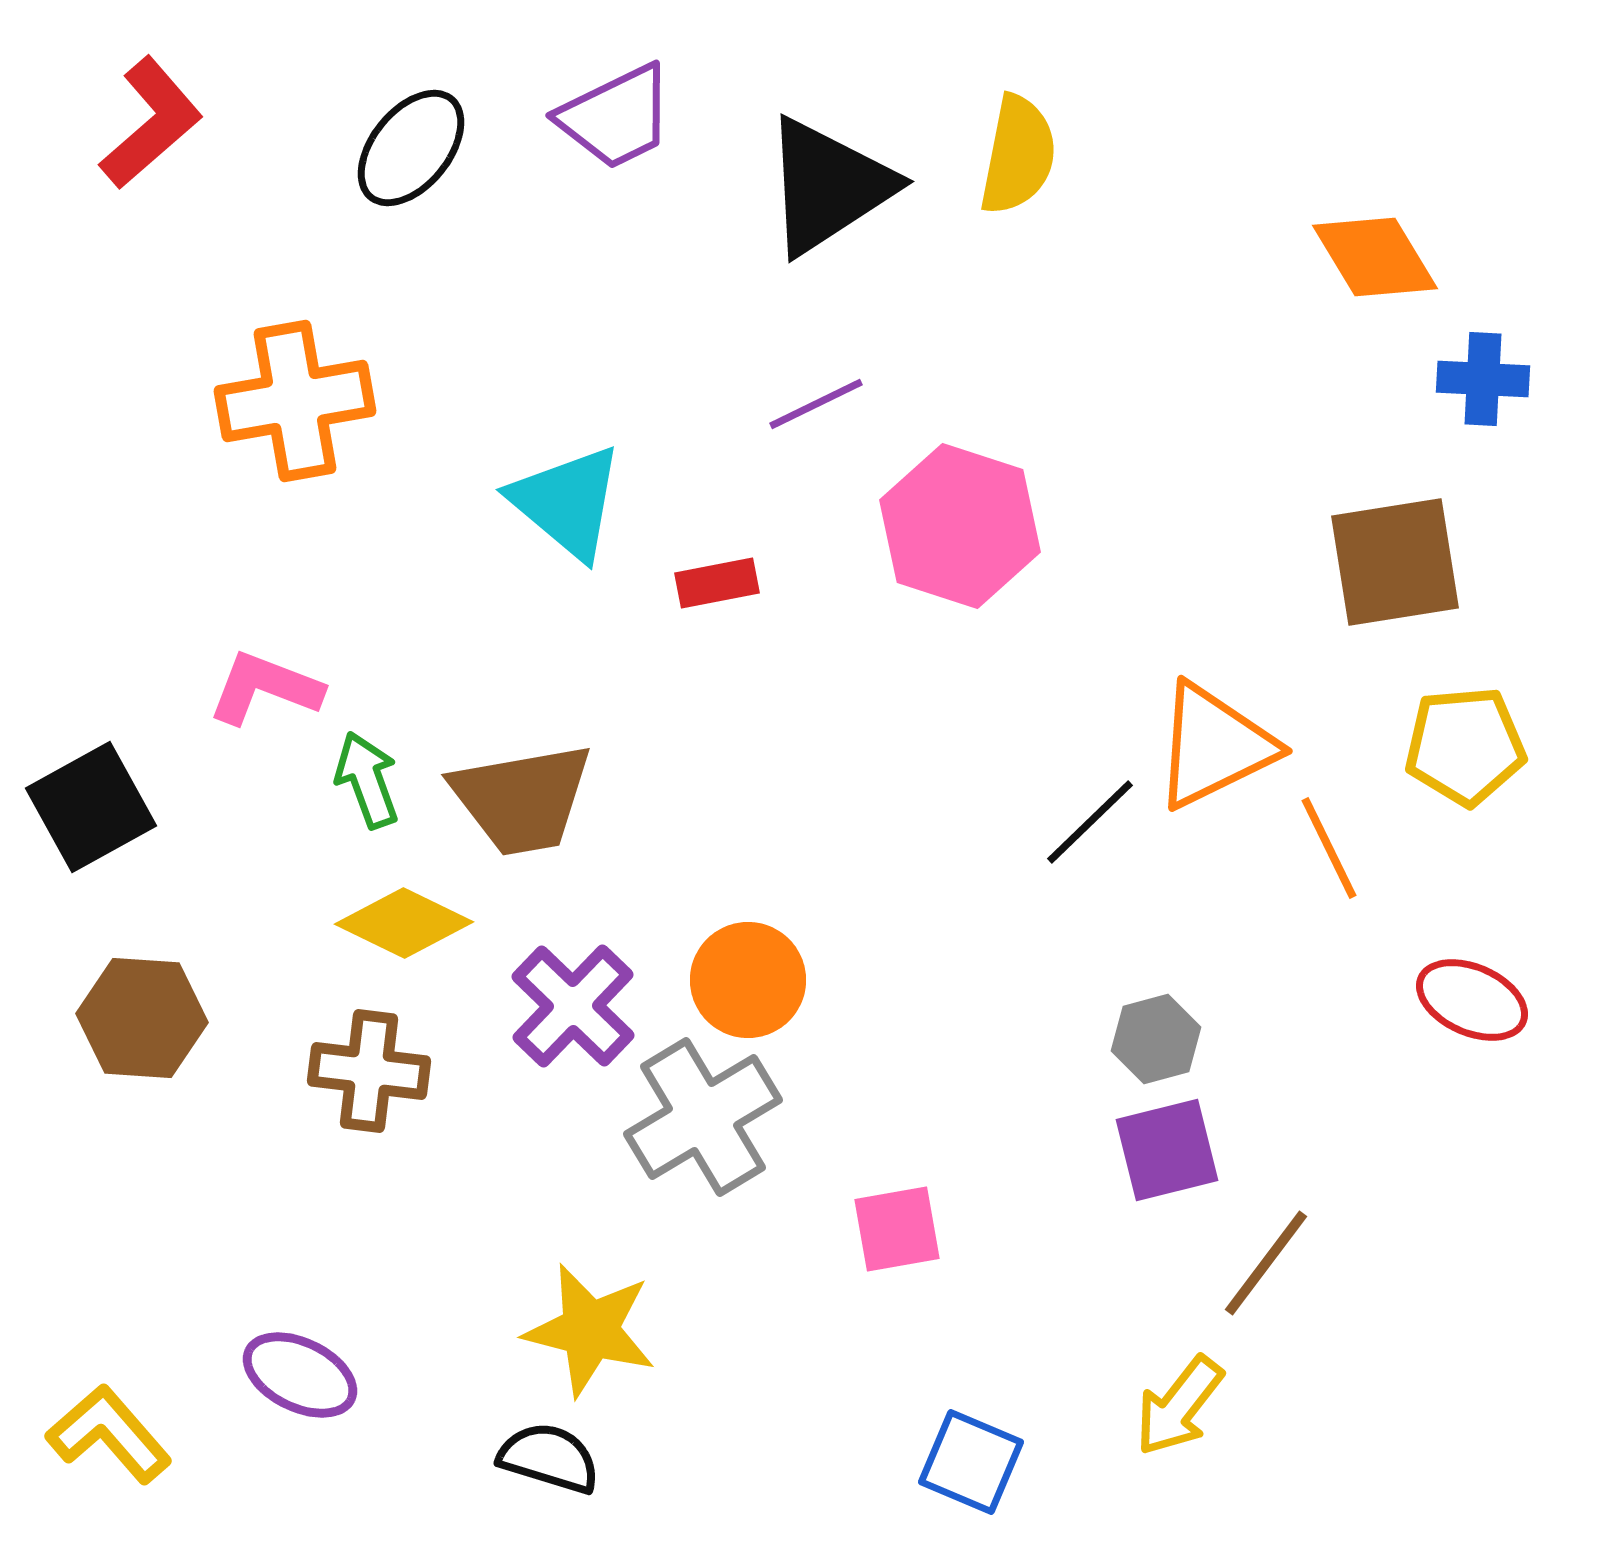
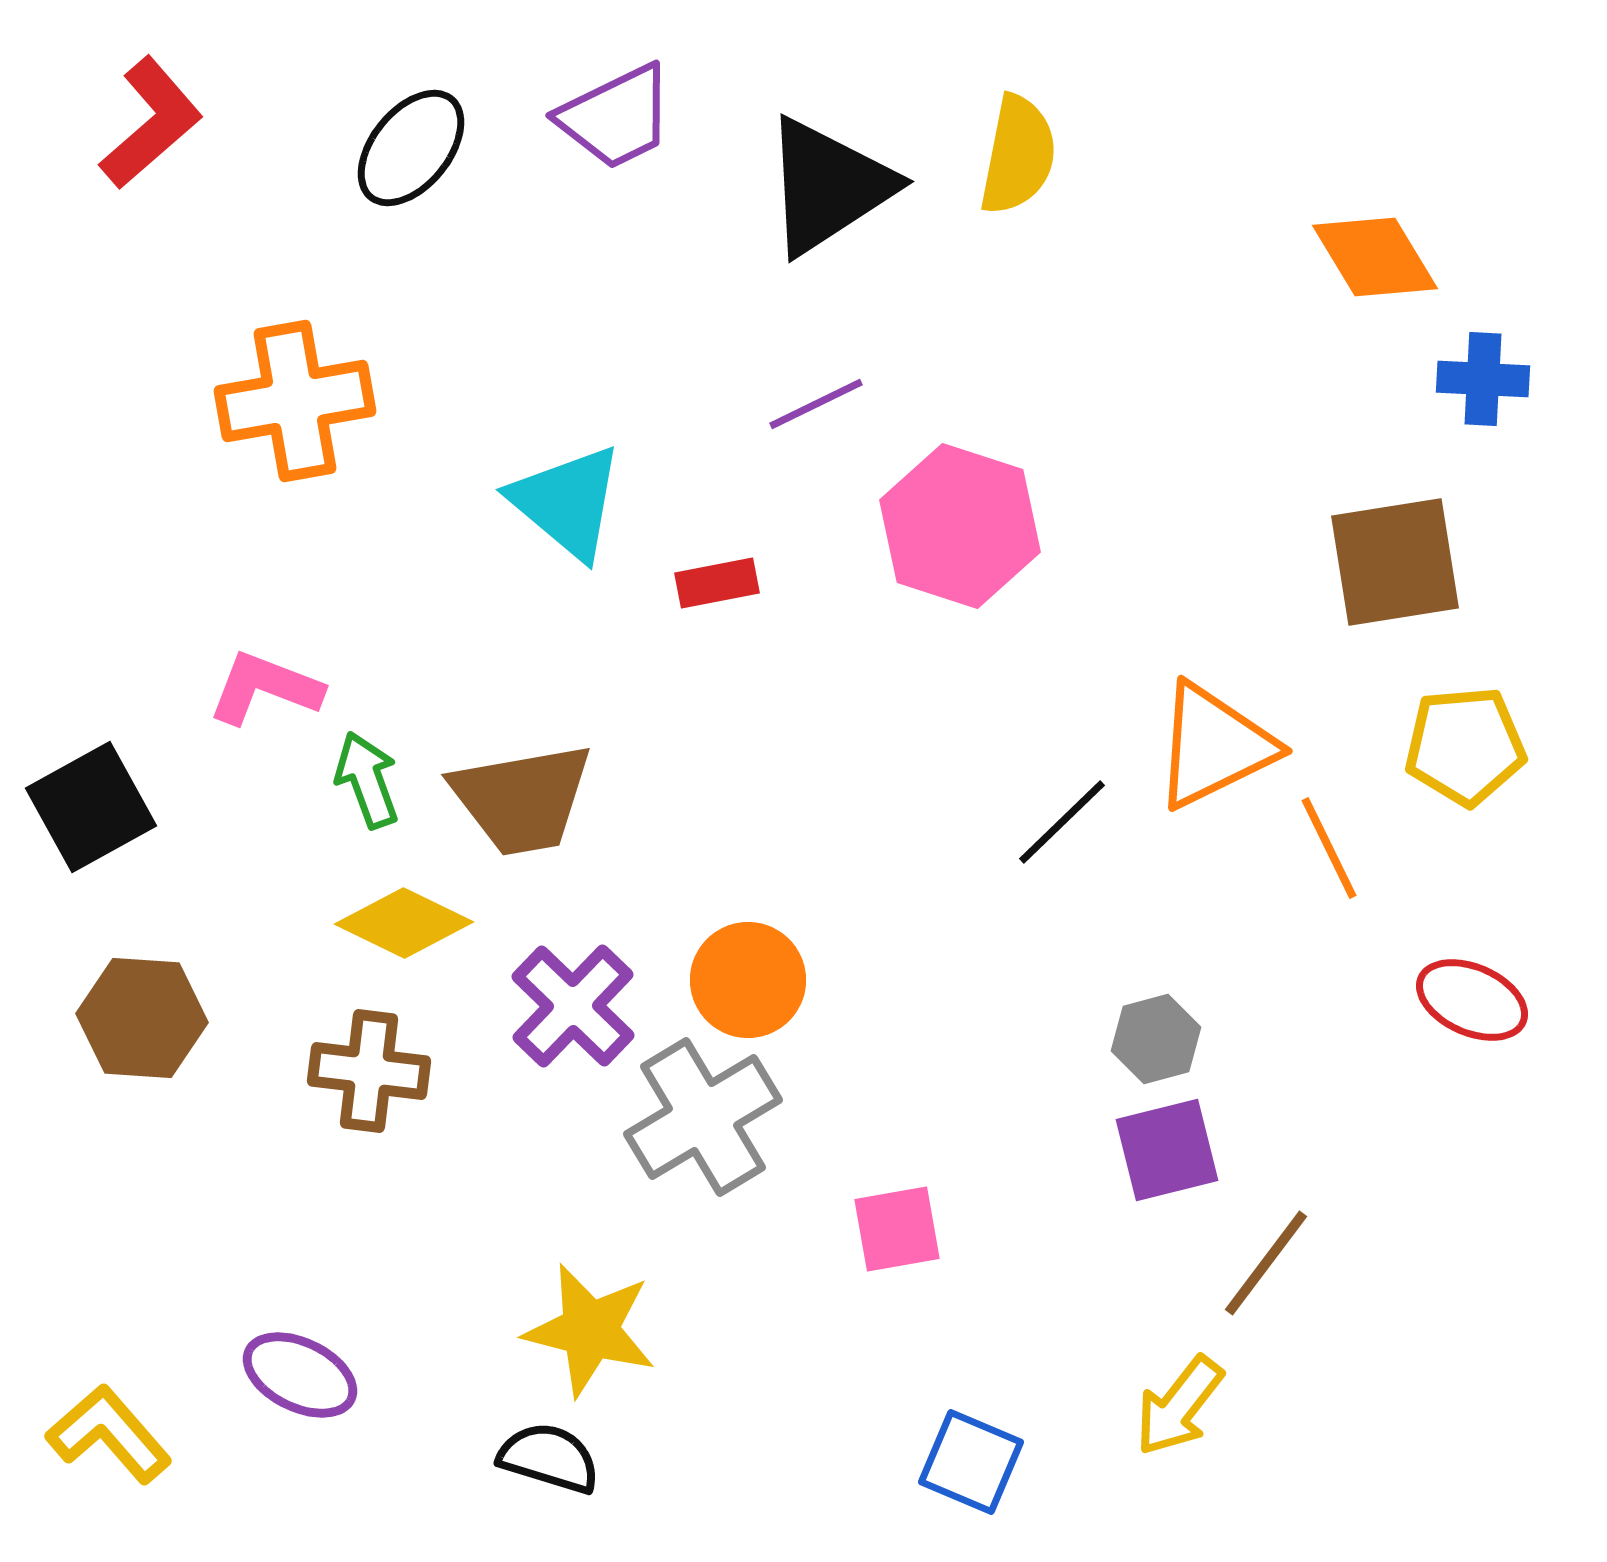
black line: moved 28 px left
